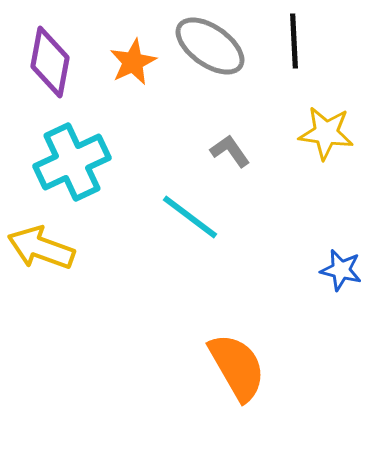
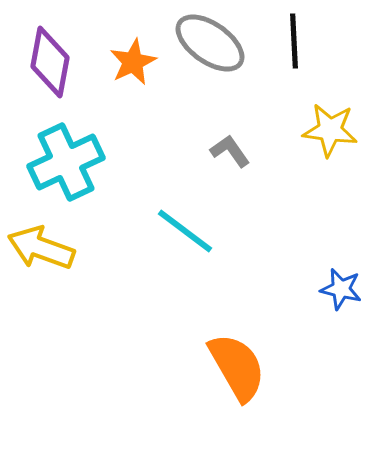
gray ellipse: moved 3 px up
yellow star: moved 4 px right, 3 px up
cyan cross: moved 6 px left
cyan line: moved 5 px left, 14 px down
blue star: moved 19 px down
